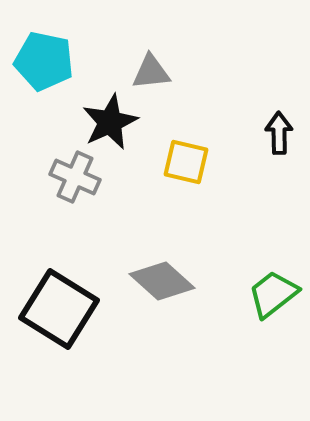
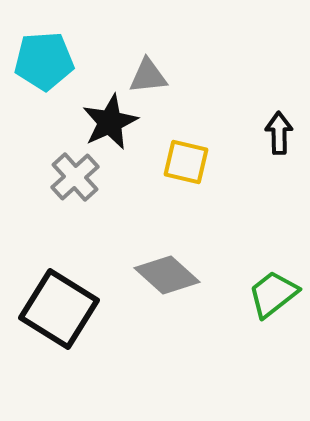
cyan pentagon: rotated 16 degrees counterclockwise
gray triangle: moved 3 px left, 4 px down
gray cross: rotated 24 degrees clockwise
gray diamond: moved 5 px right, 6 px up
